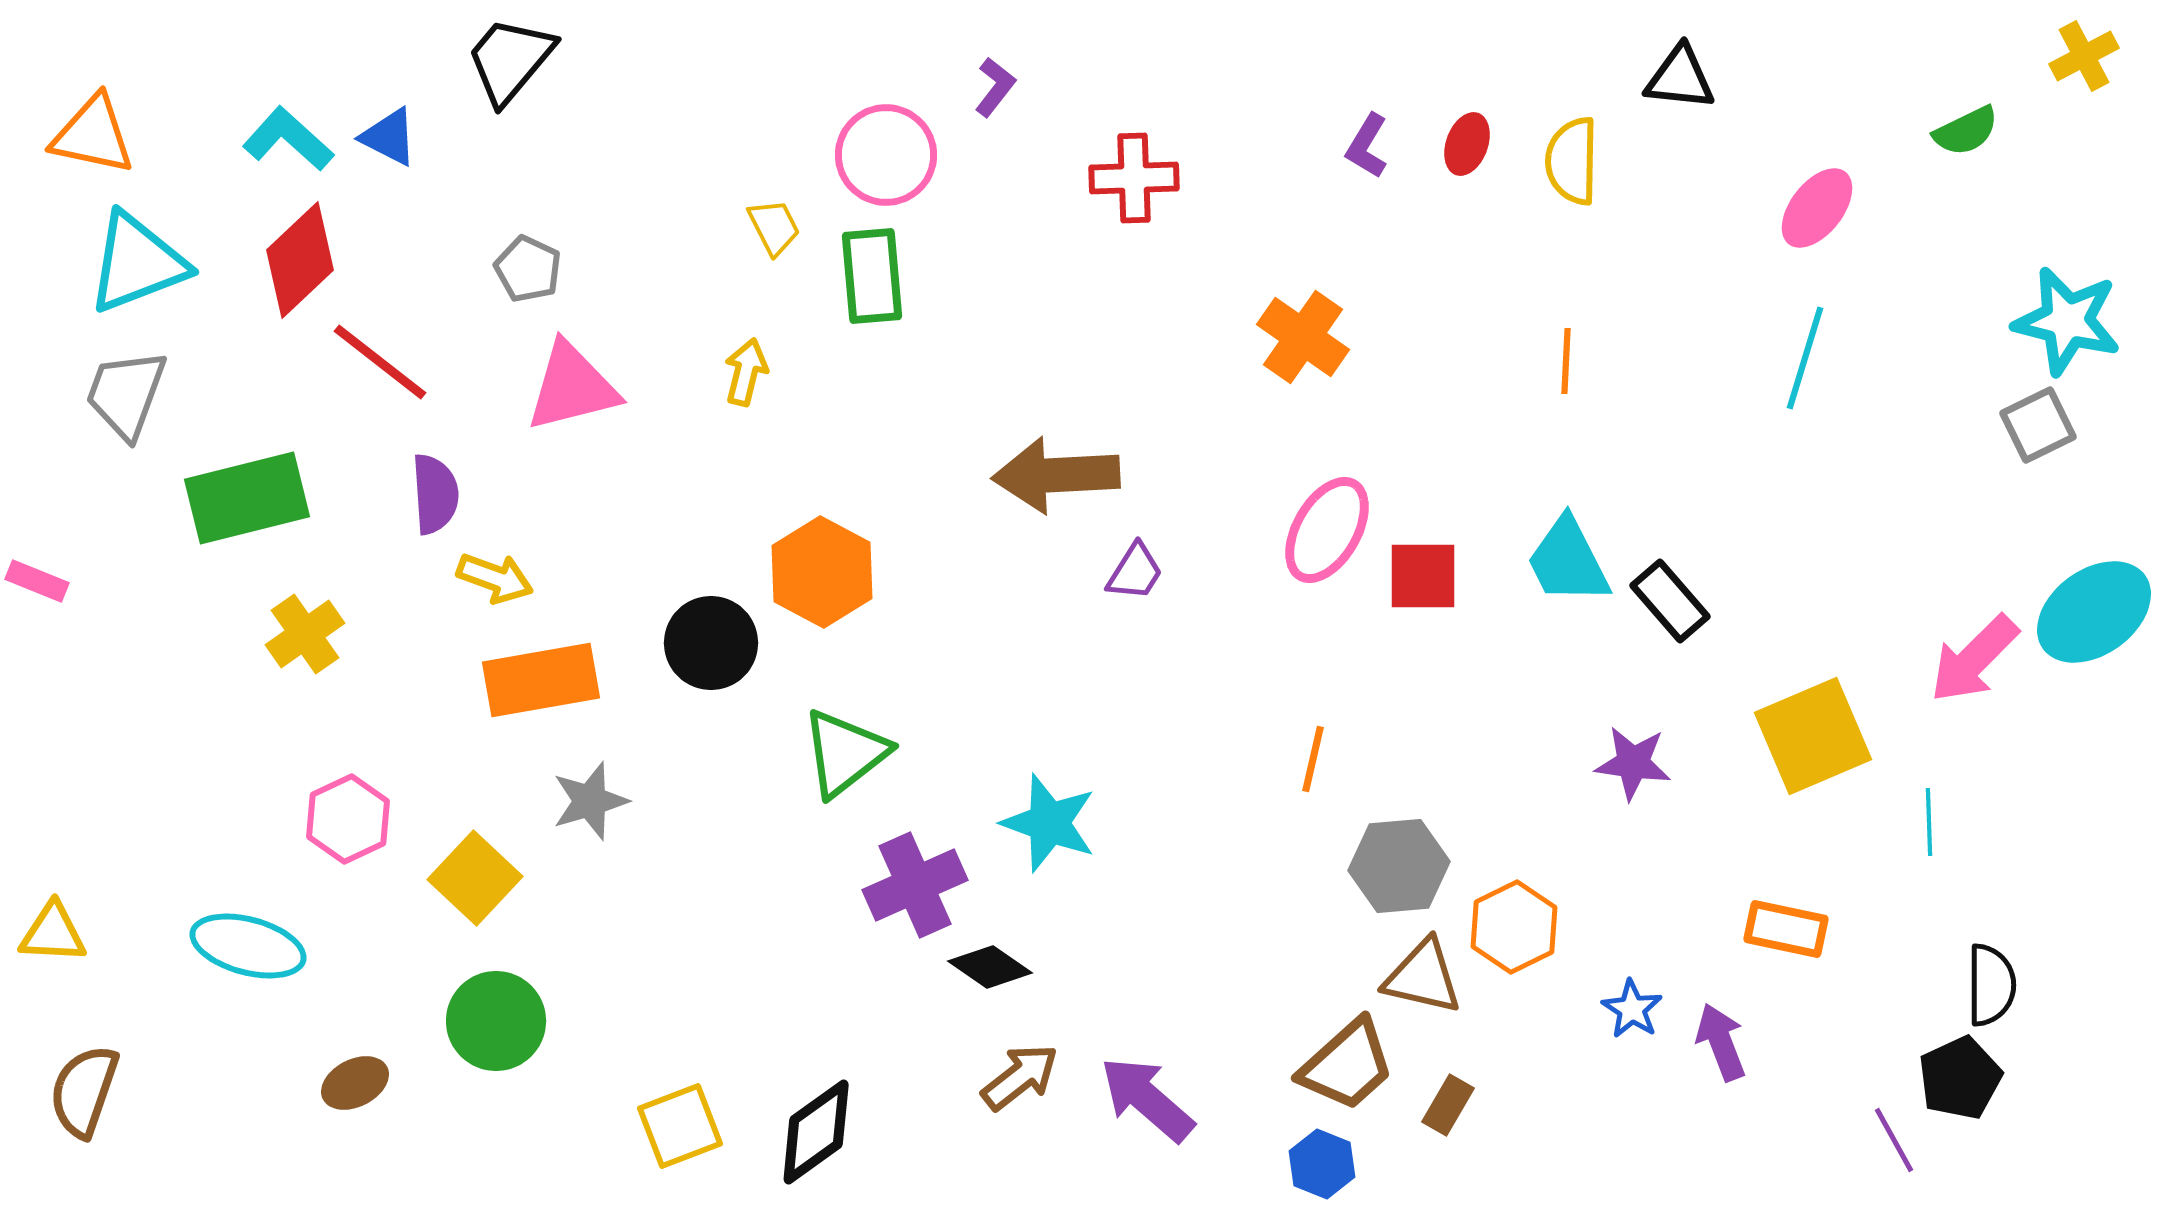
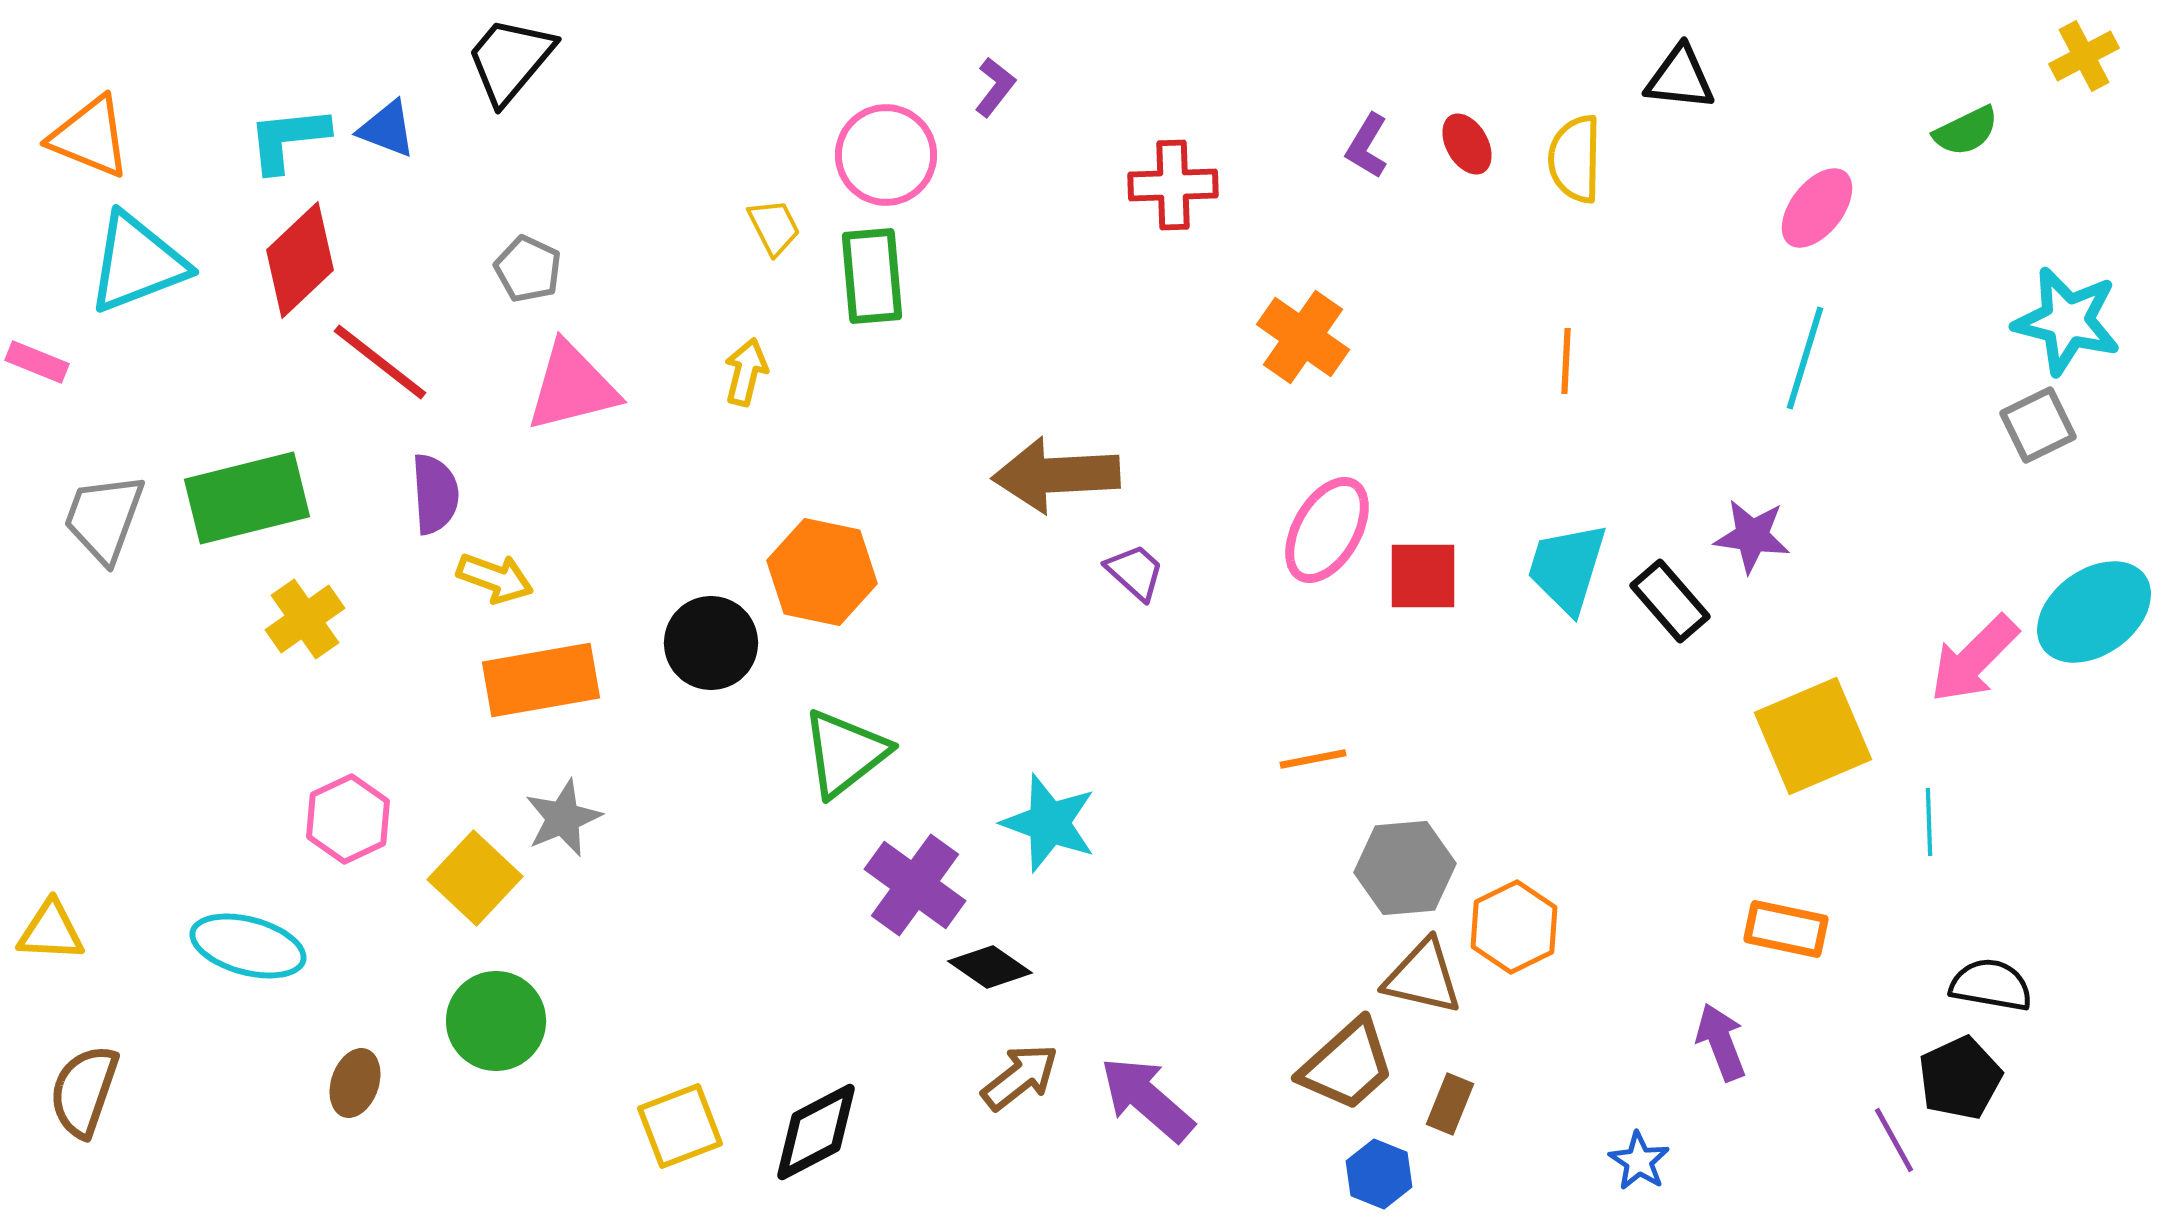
orange triangle at (93, 135): moved 3 px left, 2 px down; rotated 10 degrees clockwise
blue triangle at (389, 137): moved 2 px left, 8 px up; rotated 6 degrees counterclockwise
cyan L-shape at (288, 139): rotated 48 degrees counterclockwise
red ellipse at (1467, 144): rotated 50 degrees counterclockwise
yellow semicircle at (1572, 161): moved 3 px right, 2 px up
red cross at (1134, 178): moved 39 px right, 7 px down
gray trapezoid at (126, 394): moved 22 px left, 124 px down
cyan trapezoid at (1568, 561): moved 1 px left, 7 px down; rotated 44 degrees clockwise
orange hexagon at (822, 572): rotated 16 degrees counterclockwise
purple trapezoid at (1135, 572): rotated 80 degrees counterclockwise
pink rectangle at (37, 581): moved 219 px up
yellow cross at (305, 634): moved 15 px up
orange line at (1313, 759): rotated 66 degrees clockwise
purple star at (1633, 763): moved 119 px right, 227 px up
gray star at (590, 801): moved 27 px left, 17 px down; rotated 6 degrees counterclockwise
gray hexagon at (1399, 866): moved 6 px right, 2 px down
purple cross at (915, 885): rotated 30 degrees counterclockwise
yellow triangle at (53, 933): moved 2 px left, 2 px up
black semicircle at (1991, 985): rotated 80 degrees counterclockwise
blue star at (1632, 1009): moved 7 px right, 152 px down
brown ellipse at (355, 1083): rotated 44 degrees counterclockwise
brown rectangle at (1448, 1105): moved 2 px right, 1 px up; rotated 8 degrees counterclockwise
black diamond at (816, 1132): rotated 8 degrees clockwise
blue hexagon at (1322, 1164): moved 57 px right, 10 px down
